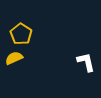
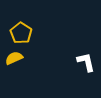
yellow pentagon: moved 1 px up
